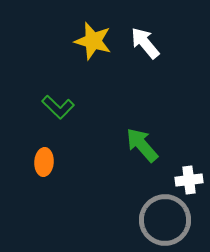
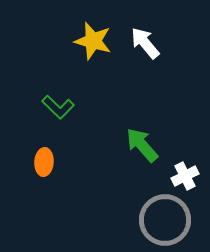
white cross: moved 4 px left, 4 px up; rotated 20 degrees counterclockwise
